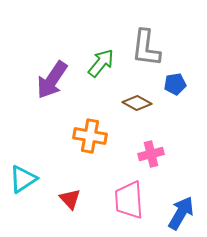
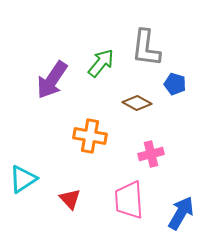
blue pentagon: rotated 25 degrees clockwise
